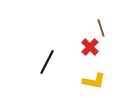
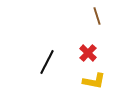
brown line: moved 4 px left, 12 px up
red cross: moved 2 px left, 6 px down
